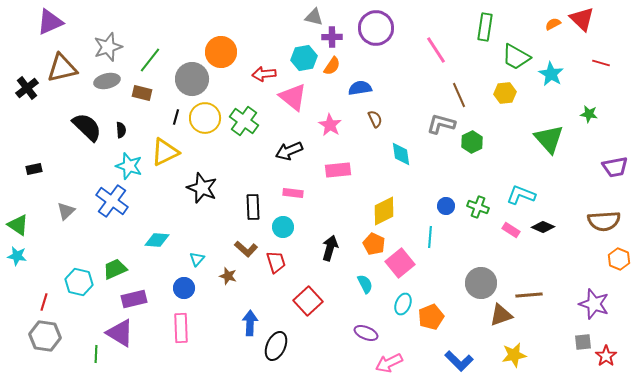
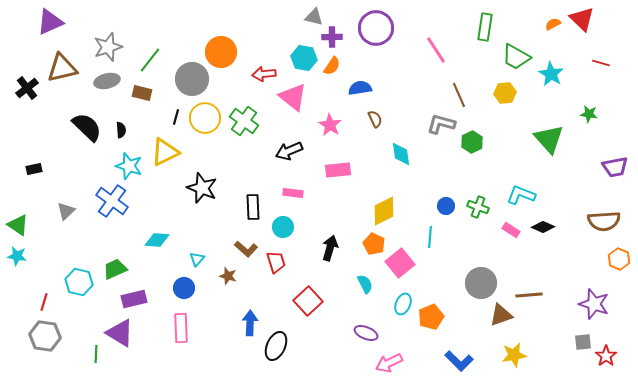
cyan hexagon at (304, 58): rotated 20 degrees clockwise
